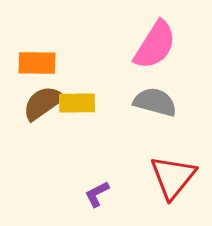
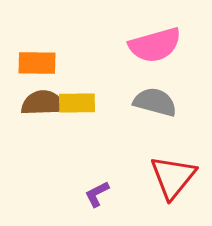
pink semicircle: rotated 42 degrees clockwise
brown semicircle: rotated 33 degrees clockwise
